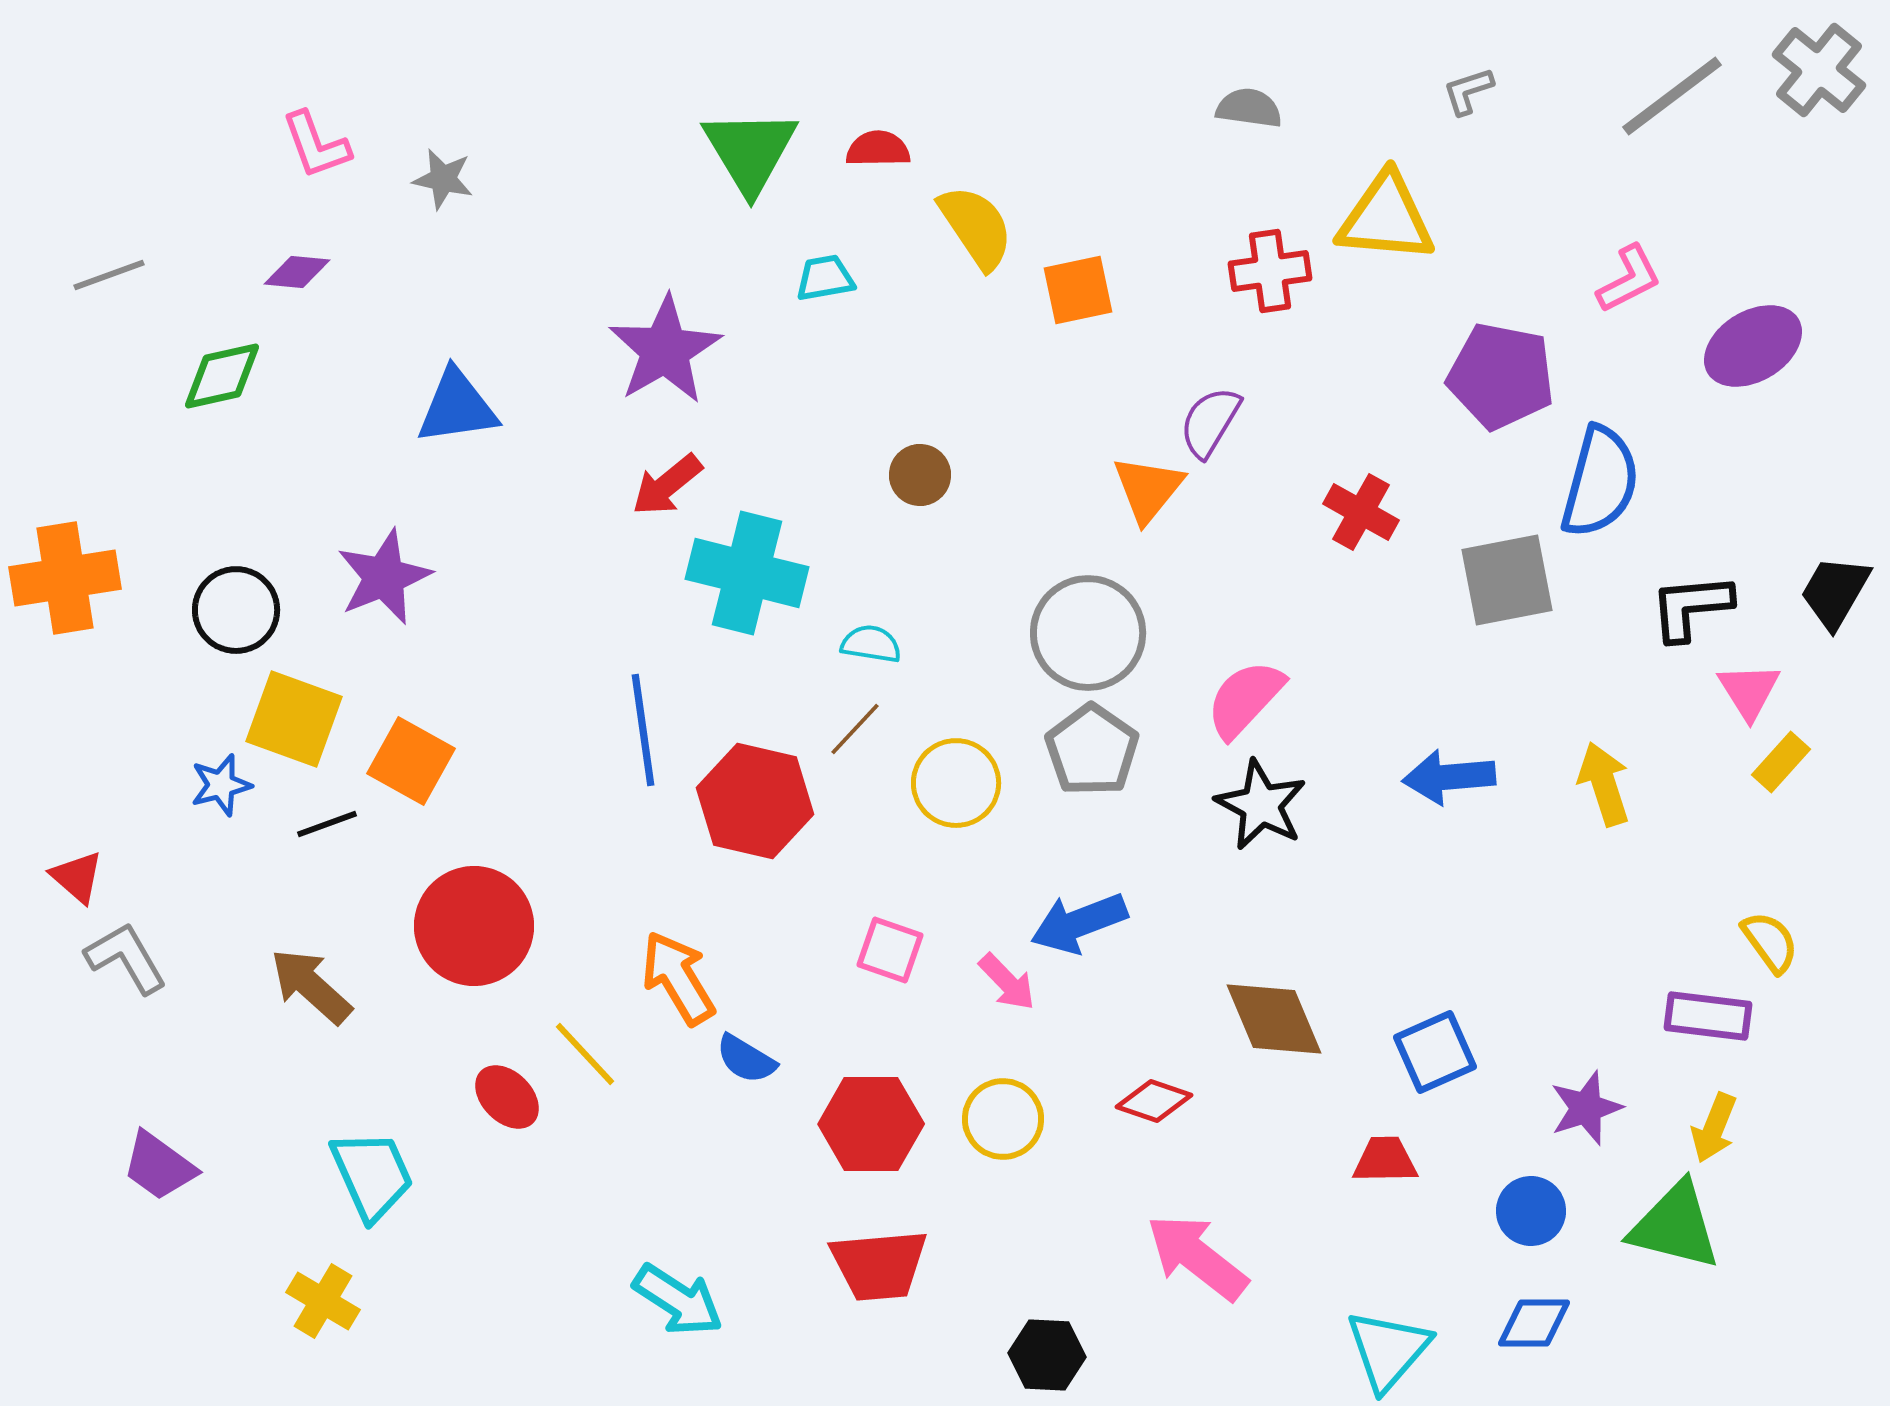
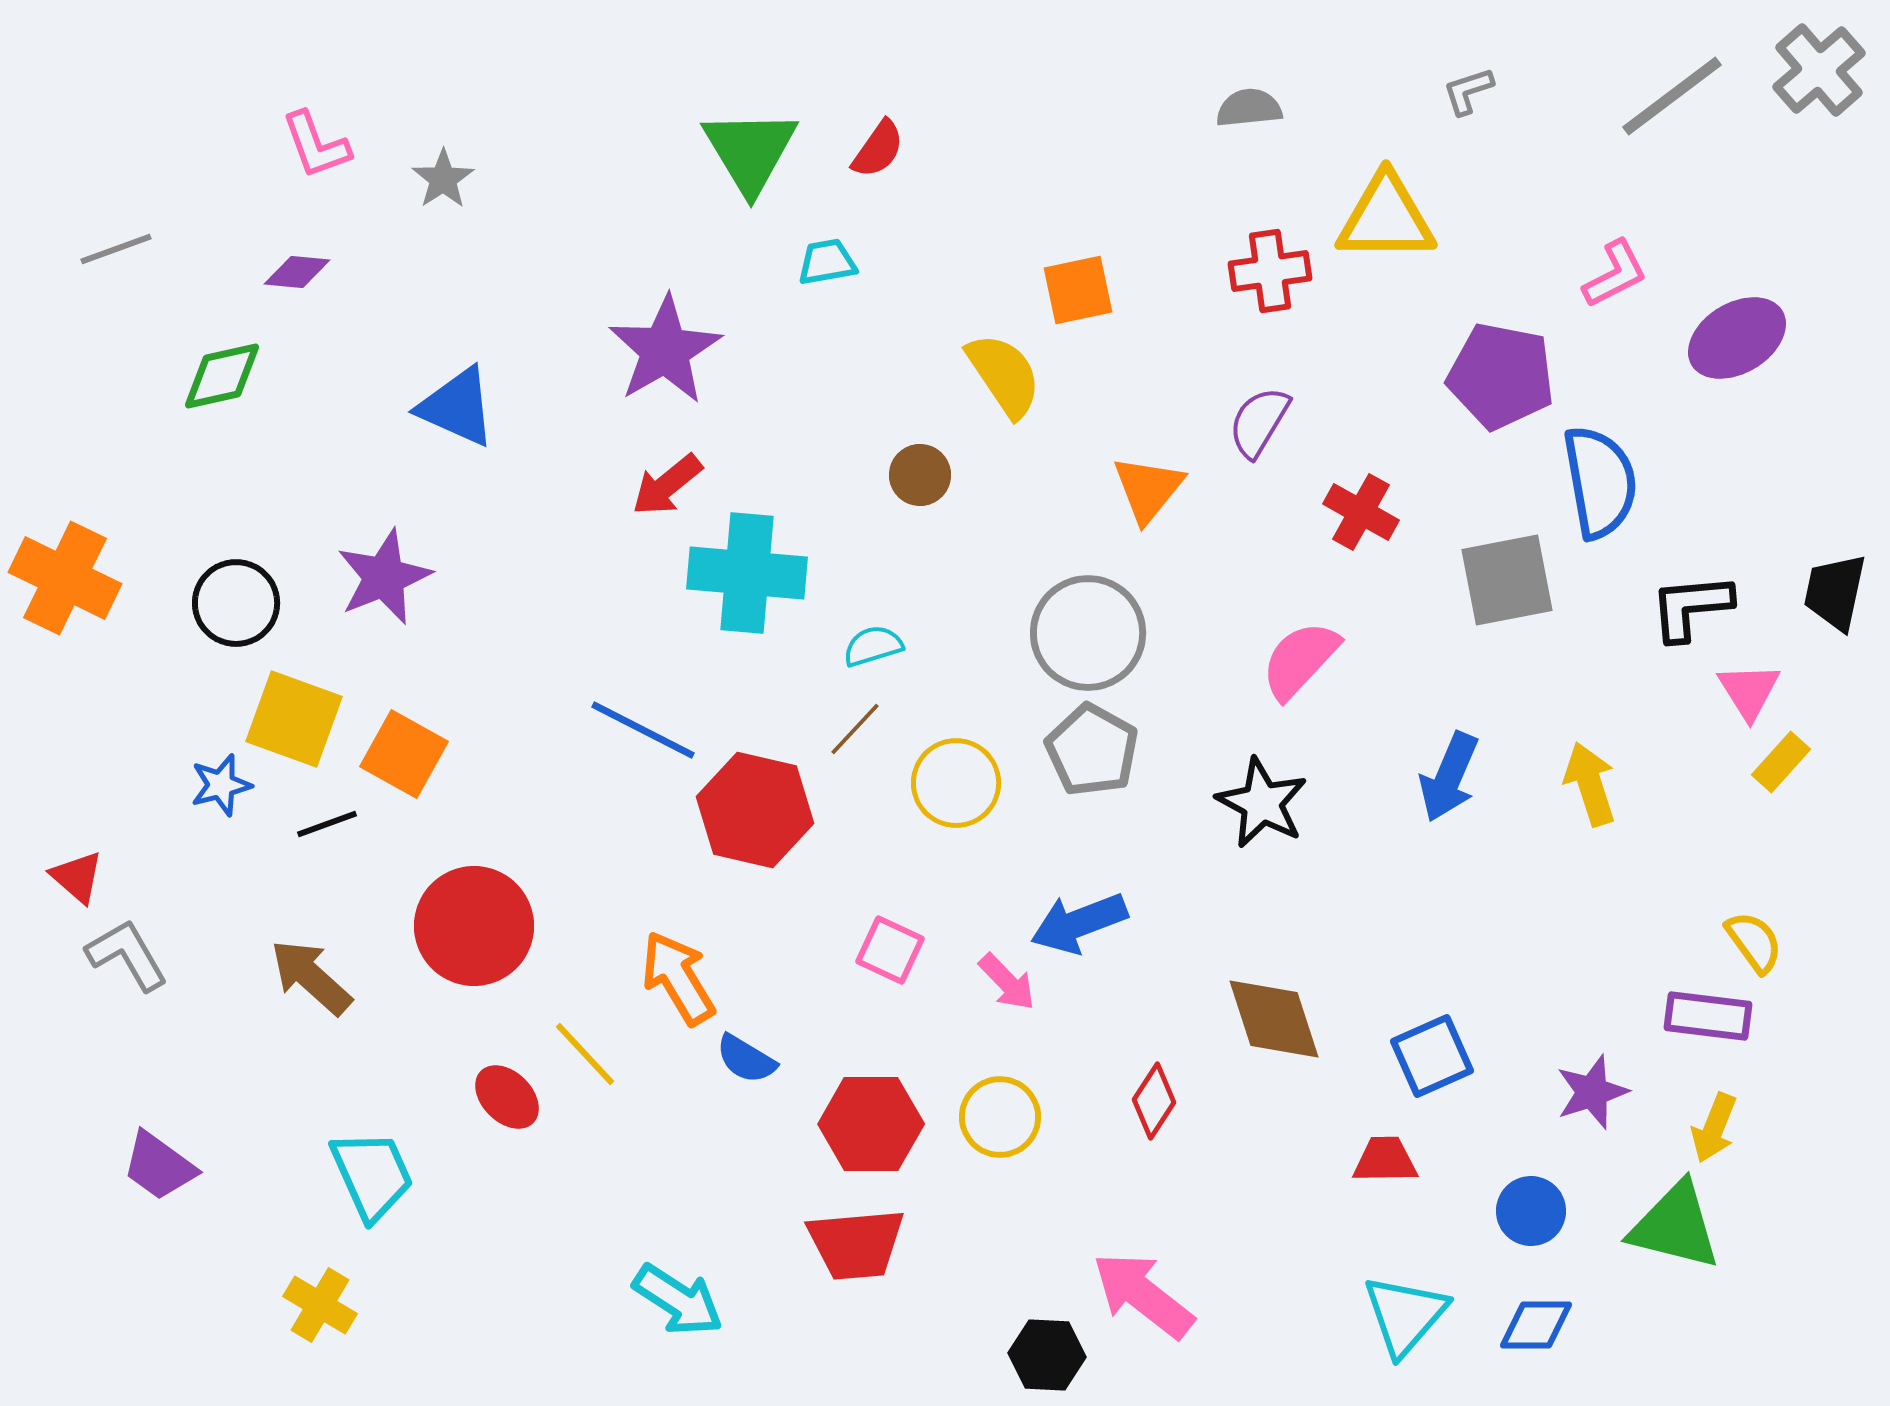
gray cross at (1819, 70): rotated 10 degrees clockwise
gray semicircle at (1249, 108): rotated 14 degrees counterclockwise
red semicircle at (878, 149): rotated 126 degrees clockwise
gray star at (443, 179): rotated 26 degrees clockwise
yellow triangle at (1386, 218): rotated 5 degrees counterclockwise
yellow semicircle at (976, 227): moved 28 px right, 148 px down
gray line at (109, 275): moved 7 px right, 26 px up
cyan trapezoid at (825, 278): moved 2 px right, 16 px up
pink L-shape at (1629, 279): moved 14 px left, 5 px up
purple ellipse at (1753, 346): moved 16 px left, 8 px up
blue triangle at (457, 407): rotated 32 degrees clockwise
purple semicircle at (1210, 422): moved 49 px right
blue semicircle at (1600, 482): rotated 25 degrees counterclockwise
cyan cross at (747, 573): rotated 9 degrees counterclockwise
orange cross at (65, 578): rotated 35 degrees clockwise
black trapezoid at (1835, 592): rotated 18 degrees counterclockwise
black circle at (236, 610): moved 7 px up
cyan semicircle at (871, 644): moved 2 px right, 2 px down; rotated 26 degrees counterclockwise
pink semicircle at (1245, 699): moved 55 px right, 39 px up
blue line at (643, 730): rotated 55 degrees counterclockwise
gray pentagon at (1092, 750): rotated 6 degrees counterclockwise
orange square at (411, 761): moved 7 px left, 7 px up
blue arrow at (1449, 777): rotated 62 degrees counterclockwise
yellow arrow at (1604, 784): moved 14 px left
red hexagon at (755, 801): moved 9 px down
black star at (1261, 805): moved 1 px right, 2 px up
yellow semicircle at (1770, 942): moved 16 px left
pink square at (890, 950): rotated 6 degrees clockwise
gray L-shape at (126, 958): moved 1 px right, 3 px up
brown arrow at (311, 986): moved 9 px up
brown diamond at (1274, 1019): rotated 5 degrees clockwise
blue square at (1435, 1052): moved 3 px left, 4 px down
red diamond at (1154, 1101): rotated 76 degrees counterclockwise
purple star at (1586, 1108): moved 6 px right, 16 px up
yellow circle at (1003, 1119): moved 3 px left, 2 px up
pink arrow at (1197, 1257): moved 54 px left, 38 px down
red trapezoid at (879, 1265): moved 23 px left, 21 px up
yellow cross at (323, 1301): moved 3 px left, 4 px down
blue diamond at (1534, 1323): moved 2 px right, 2 px down
cyan triangle at (1388, 1350): moved 17 px right, 35 px up
